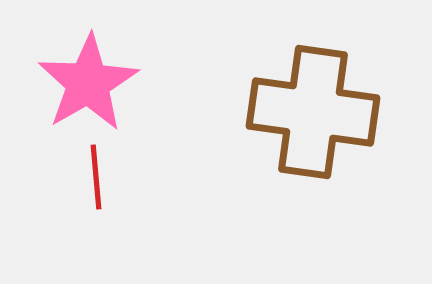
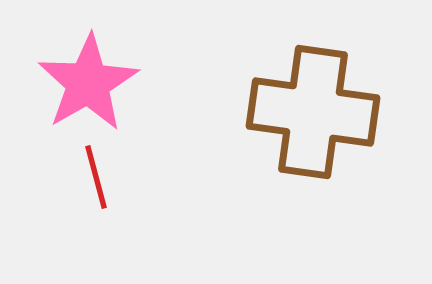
red line: rotated 10 degrees counterclockwise
